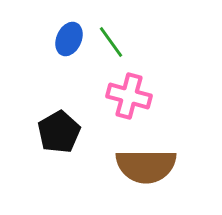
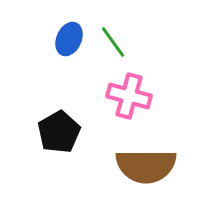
green line: moved 2 px right
